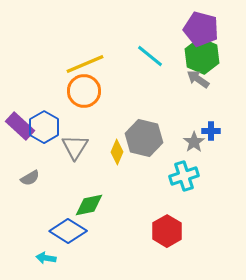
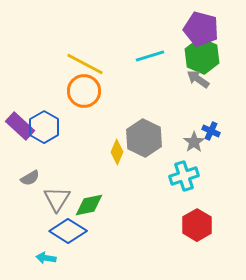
cyan line: rotated 56 degrees counterclockwise
yellow line: rotated 51 degrees clockwise
blue cross: rotated 24 degrees clockwise
gray hexagon: rotated 12 degrees clockwise
gray triangle: moved 18 px left, 52 px down
red hexagon: moved 30 px right, 6 px up
